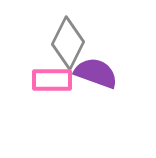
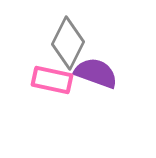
pink rectangle: rotated 12 degrees clockwise
